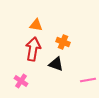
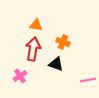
pink cross: moved 1 px left, 5 px up; rotated 24 degrees clockwise
